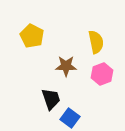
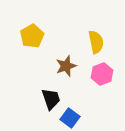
yellow pentagon: rotated 15 degrees clockwise
brown star: rotated 20 degrees counterclockwise
